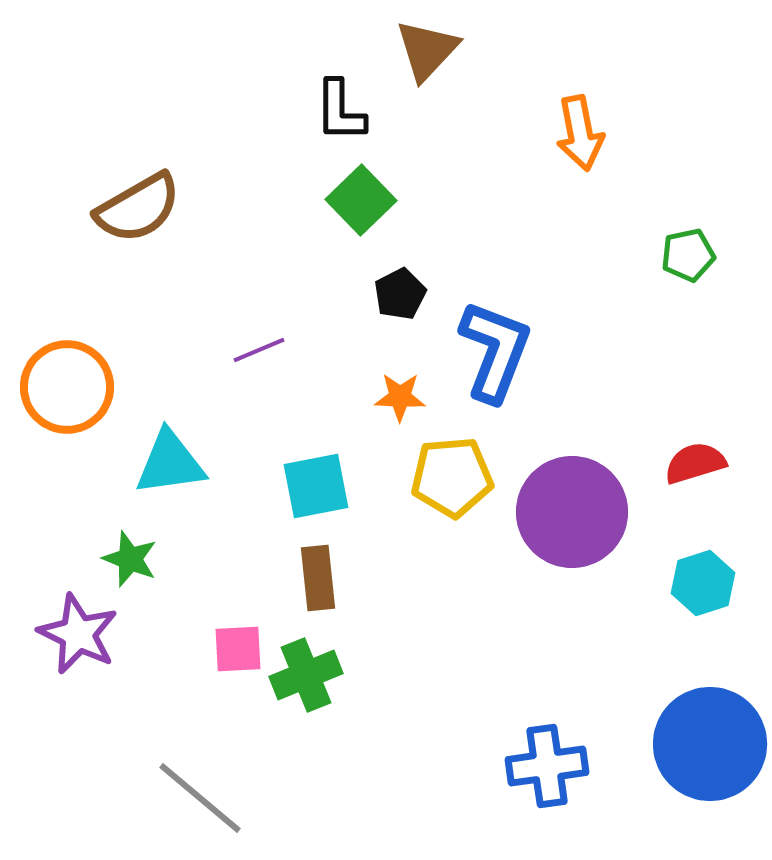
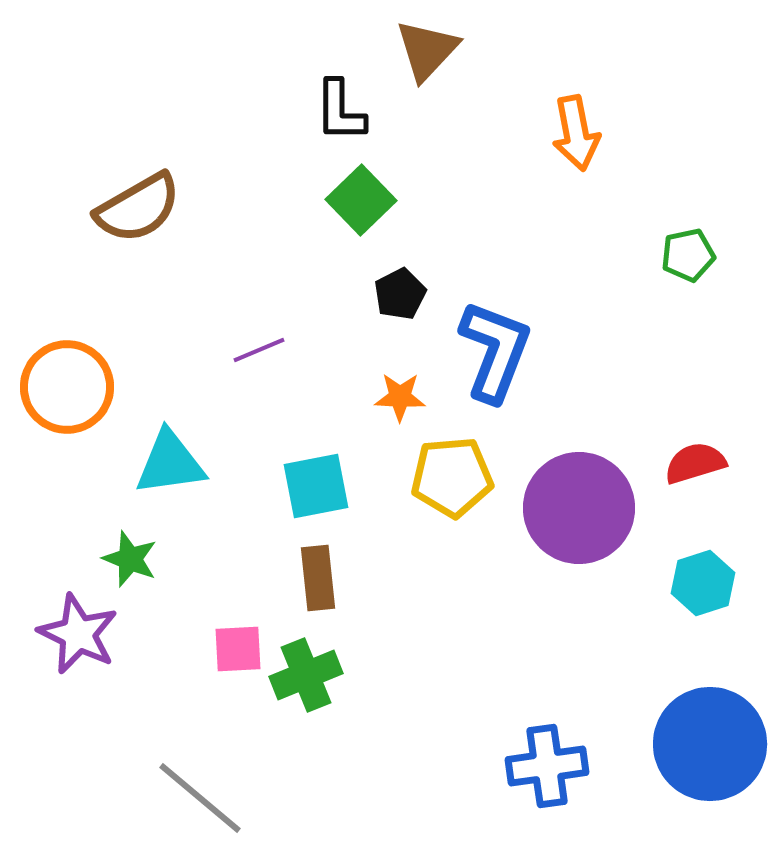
orange arrow: moved 4 px left
purple circle: moved 7 px right, 4 px up
